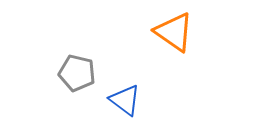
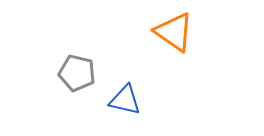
blue triangle: rotated 24 degrees counterclockwise
